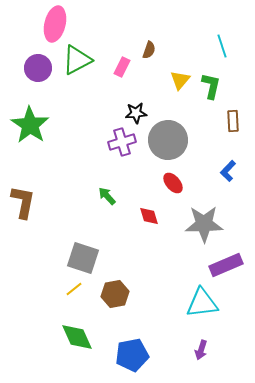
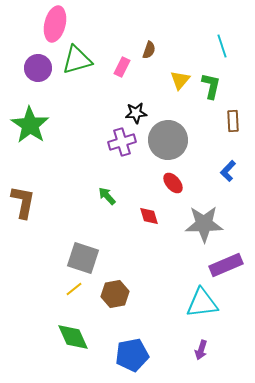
green triangle: rotated 12 degrees clockwise
green diamond: moved 4 px left
